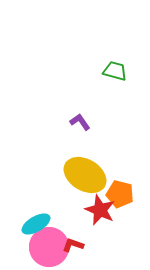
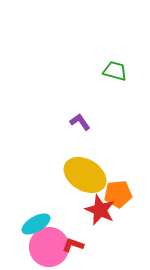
orange pentagon: moved 2 px left; rotated 20 degrees counterclockwise
